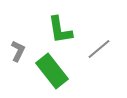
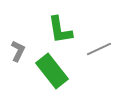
gray line: rotated 15 degrees clockwise
